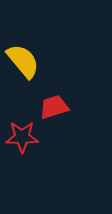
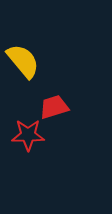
red star: moved 6 px right, 2 px up
